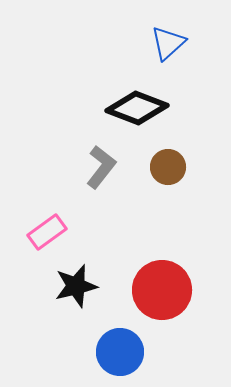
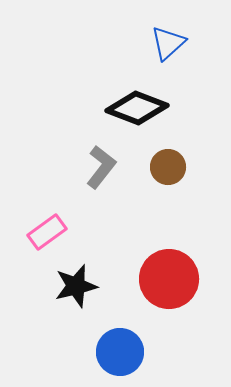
red circle: moved 7 px right, 11 px up
